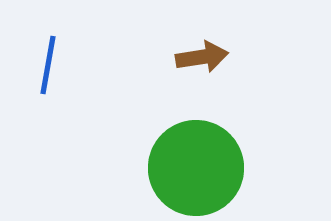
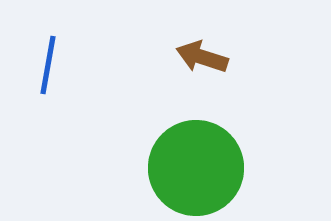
brown arrow: rotated 153 degrees counterclockwise
